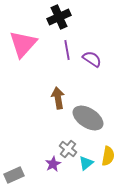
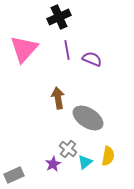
pink triangle: moved 1 px right, 5 px down
purple semicircle: rotated 12 degrees counterclockwise
cyan triangle: moved 1 px left, 1 px up
